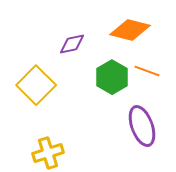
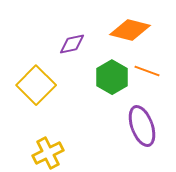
yellow cross: rotated 8 degrees counterclockwise
